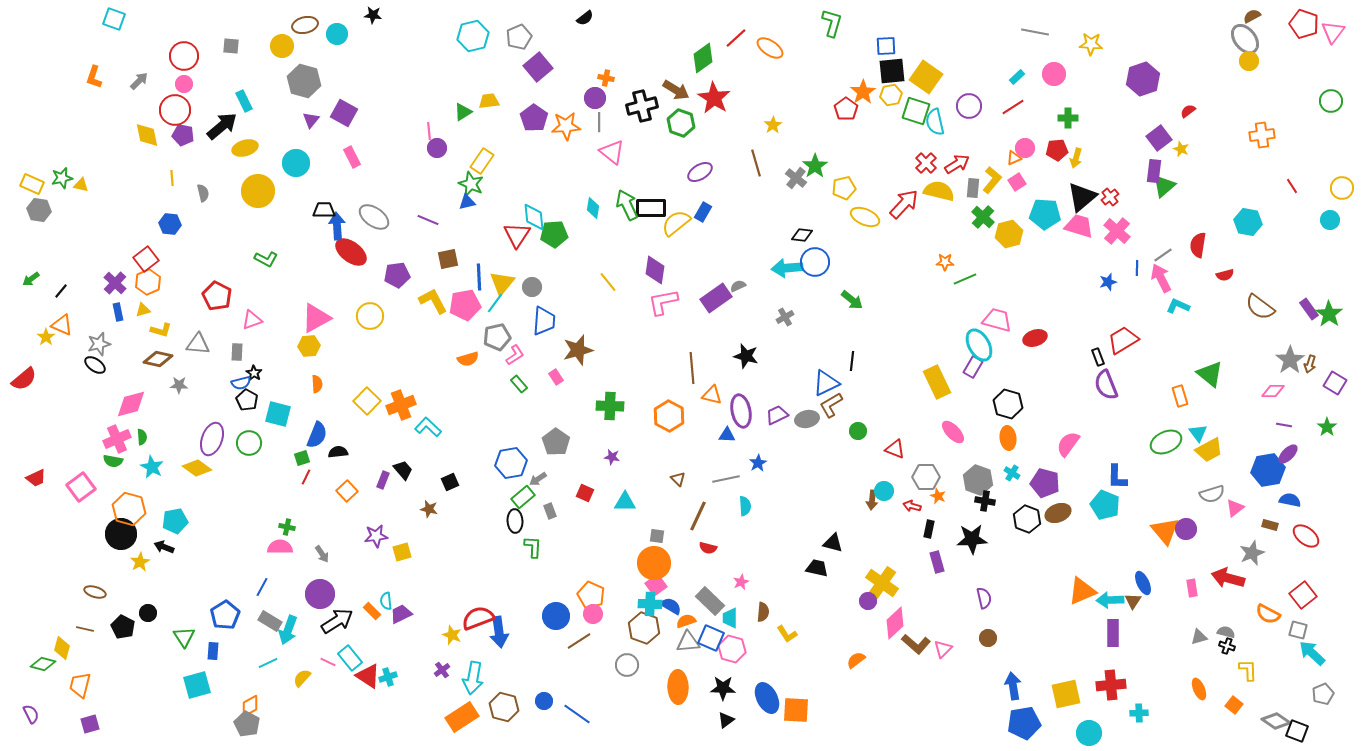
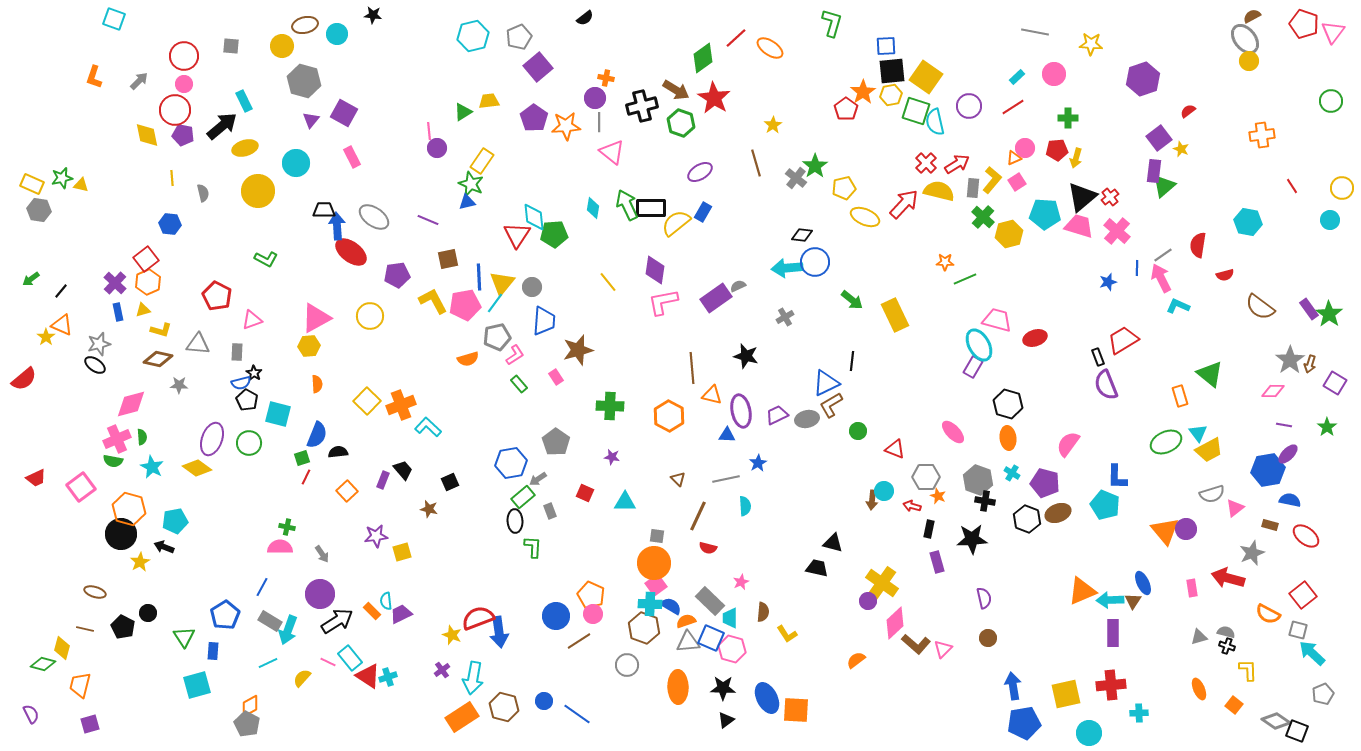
yellow rectangle at (937, 382): moved 42 px left, 67 px up
